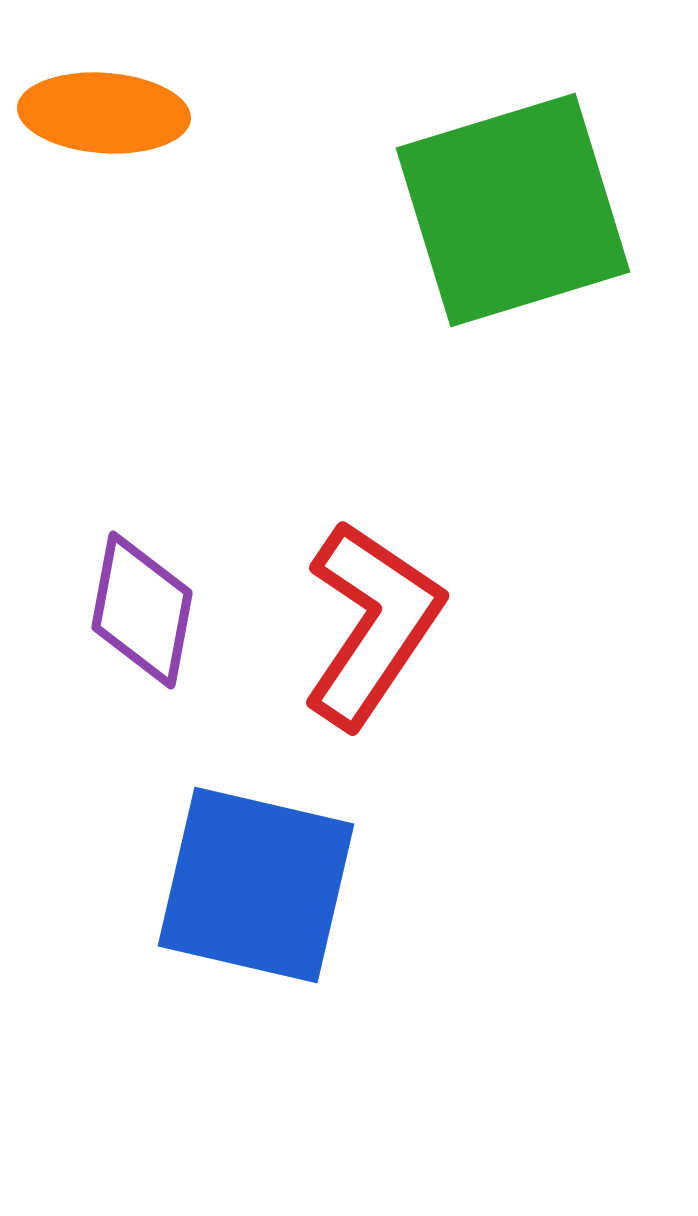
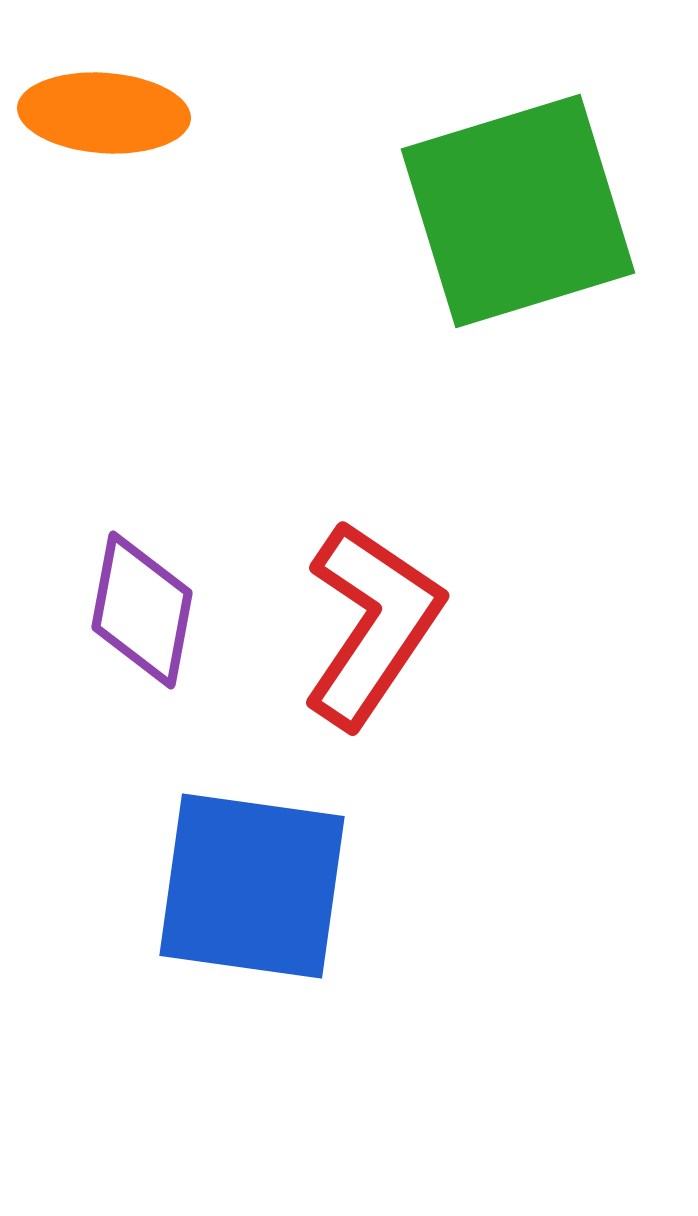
green square: moved 5 px right, 1 px down
blue square: moved 4 px left, 1 px down; rotated 5 degrees counterclockwise
